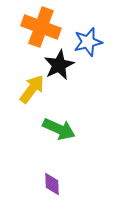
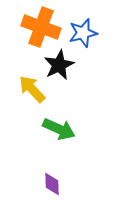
blue star: moved 5 px left, 9 px up
yellow arrow: rotated 80 degrees counterclockwise
